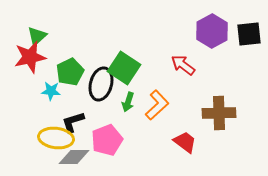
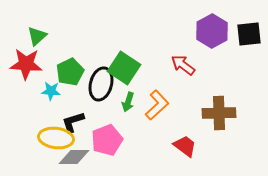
red star: moved 4 px left, 7 px down; rotated 16 degrees clockwise
red trapezoid: moved 4 px down
